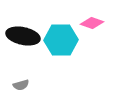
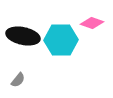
gray semicircle: moved 3 px left, 5 px up; rotated 35 degrees counterclockwise
